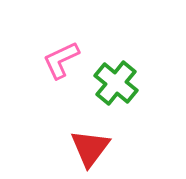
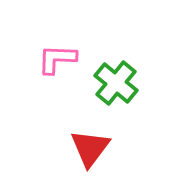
pink L-shape: moved 4 px left, 1 px up; rotated 27 degrees clockwise
